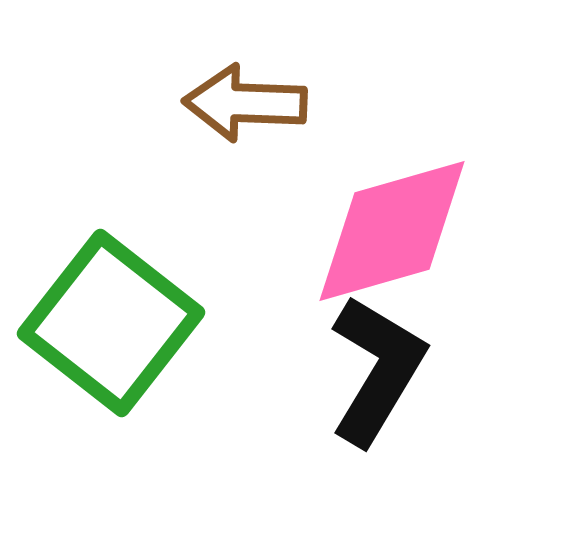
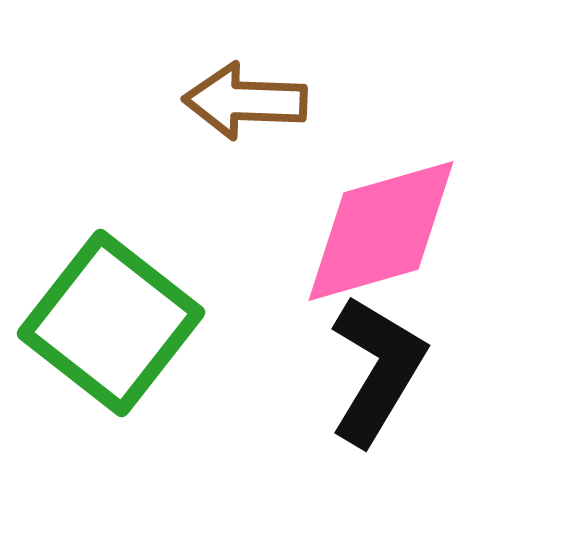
brown arrow: moved 2 px up
pink diamond: moved 11 px left
